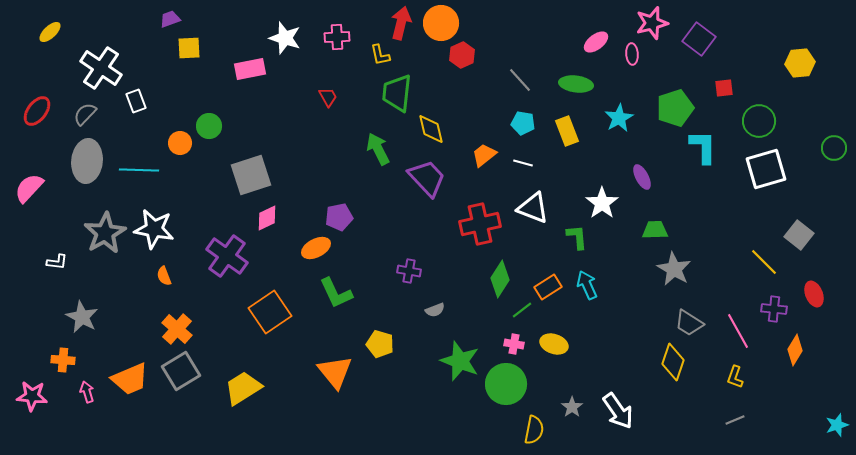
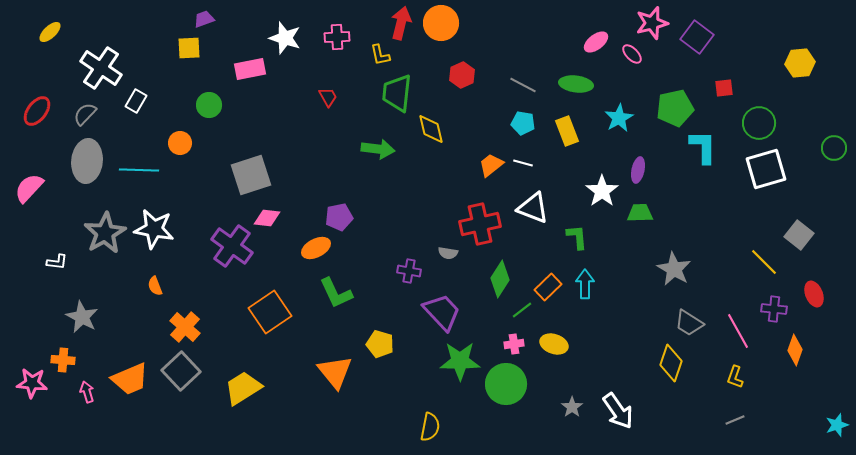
purple trapezoid at (170, 19): moved 34 px right
purple square at (699, 39): moved 2 px left, 2 px up
pink ellipse at (632, 54): rotated 40 degrees counterclockwise
red hexagon at (462, 55): moved 20 px down
gray line at (520, 80): moved 3 px right, 5 px down; rotated 20 degrees counterclockwise
white rectangle at (136, 101): rotated 50 degrees clockwise
green pentagon at (675, 108): rotated 6 degrees clockwise
green circle at (759, 121): moved 2 px down
green circle at (209, 126): moved 21 px up
green arrow at (378, 149): rotated 124 degrees clockwise
orange trapezoid at (484, 155): moved 7 px right, 10 px down
purple ellipse at (642, 177): moved 4 px left, 7 px up; rotated 40 degrees clockwise
purple trapezoid at (427, 178): moved 15 px right, 134 px down
white star at (602, 203): moved 12 px up
pink diamond at (267, 218): rotated 32 degrees clockwise
green trapezoid at (655, 230): moved 15 px left, 17 px up
purple cross at (227, 256): moved 5 px right, 10 px up
orange semicircle at (164, 276): moved 9 px left, 10 px down
cyan arrow at (587, 285): moved 2 px left, 1 px up; rotated 24 degrees clockwise
orange rectangle at (548, 287): rotated 12 degrees counterclockwise
gray semicircle at (435, 310): moved 13 px right, 57 px up; rotated 30 degrees clockwise
orange cross at (177, 329): moved 8 px right, 2 px up
pink cross at (514, 344): rotated 18 degrees counterclockwise
orange diamond at (795, 350): rotated 12 degrees counterclockwise
green star at (460, 361): rotated 21 degrees counterclockwise
yellow diamond at (673, 362): moved 2 px left, 1 px down
gray square at (181, 371): rotated 12 degrees counterclockwise
pink star at (32, 396): moved 13 px up
yellow semicircle at (534, 430): moved 104 px left, 3 px up
